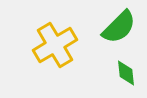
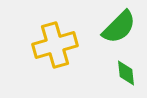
yellow cross: rotated 15 degrees clockwise
